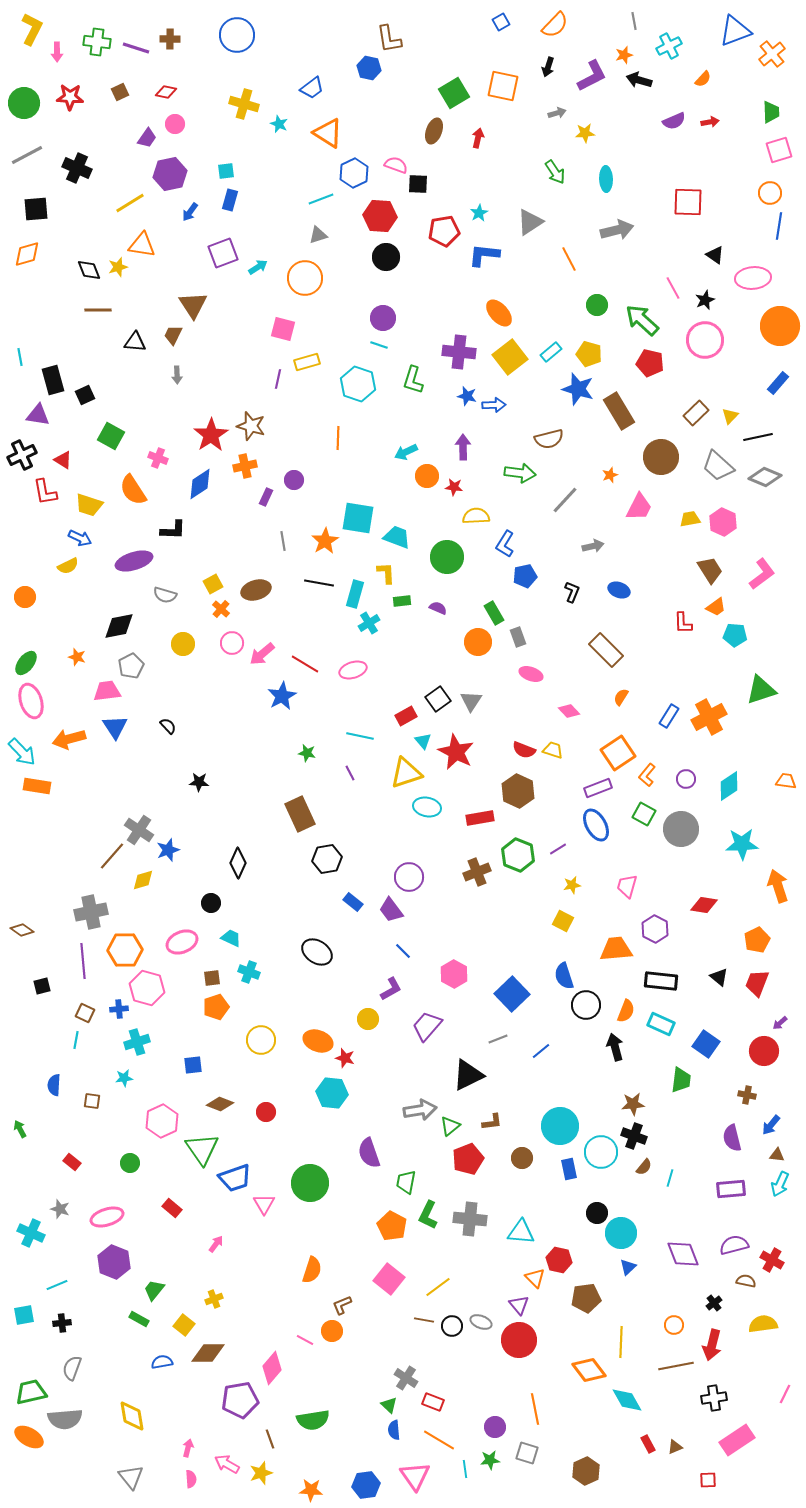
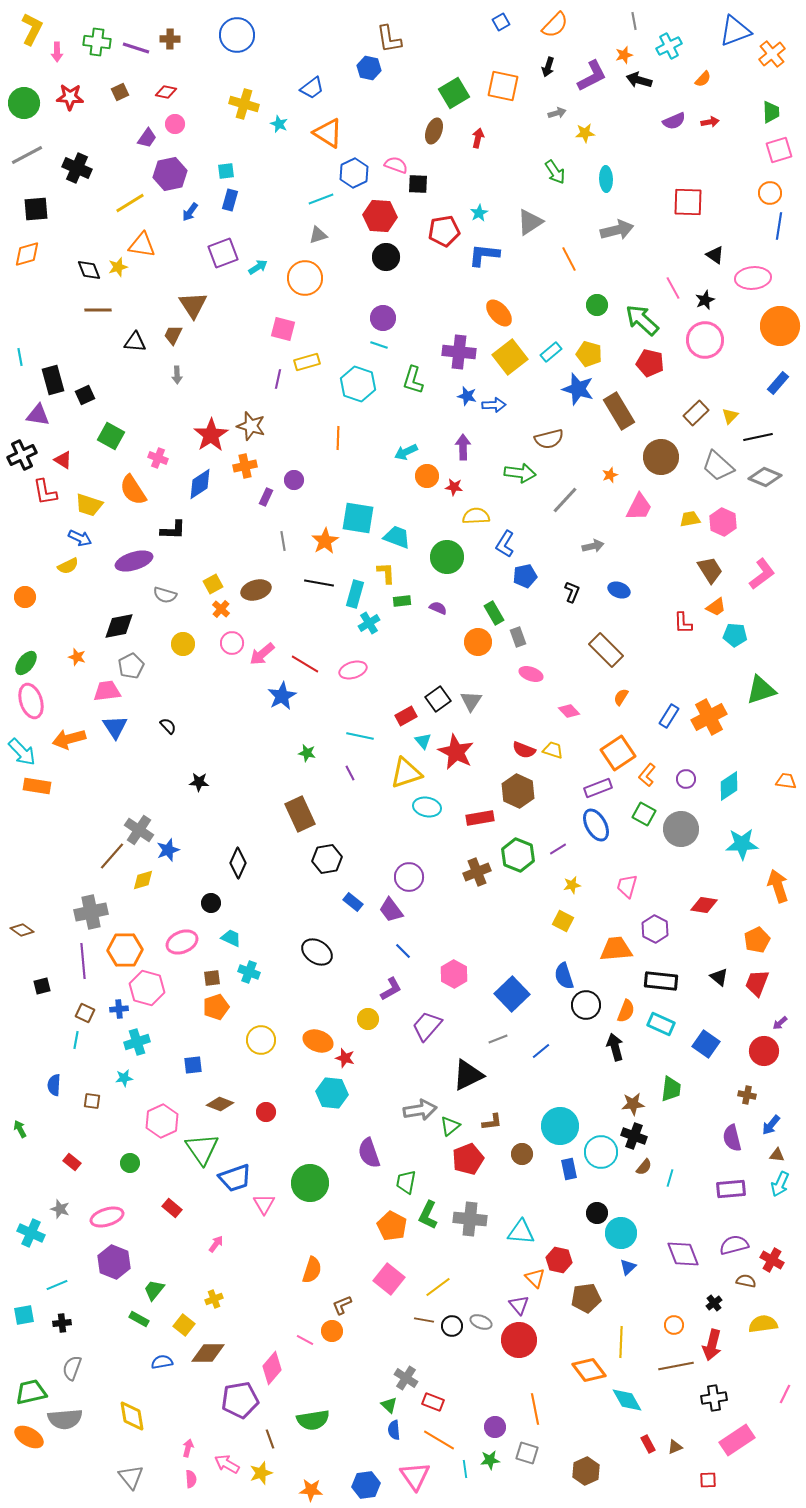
green trapezoid at (681, 1080): moved 10 px left, 9 px down
brown circle at (522, 1158): moved 4 px up
